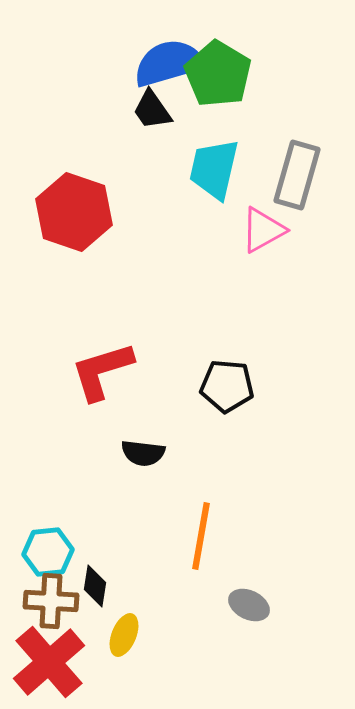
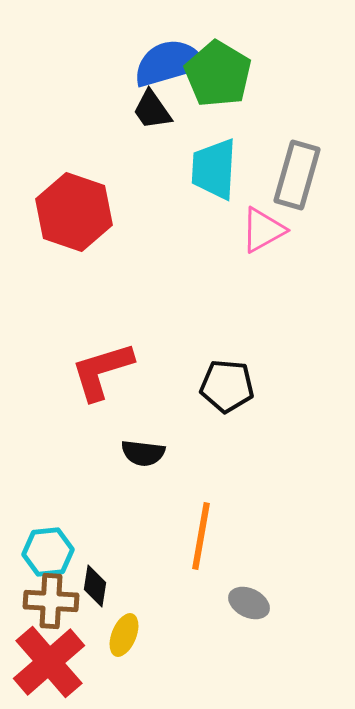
cyan trapezoid: rotated 10 degrees counterclockwise
gray ellipse: moved 2 px up
